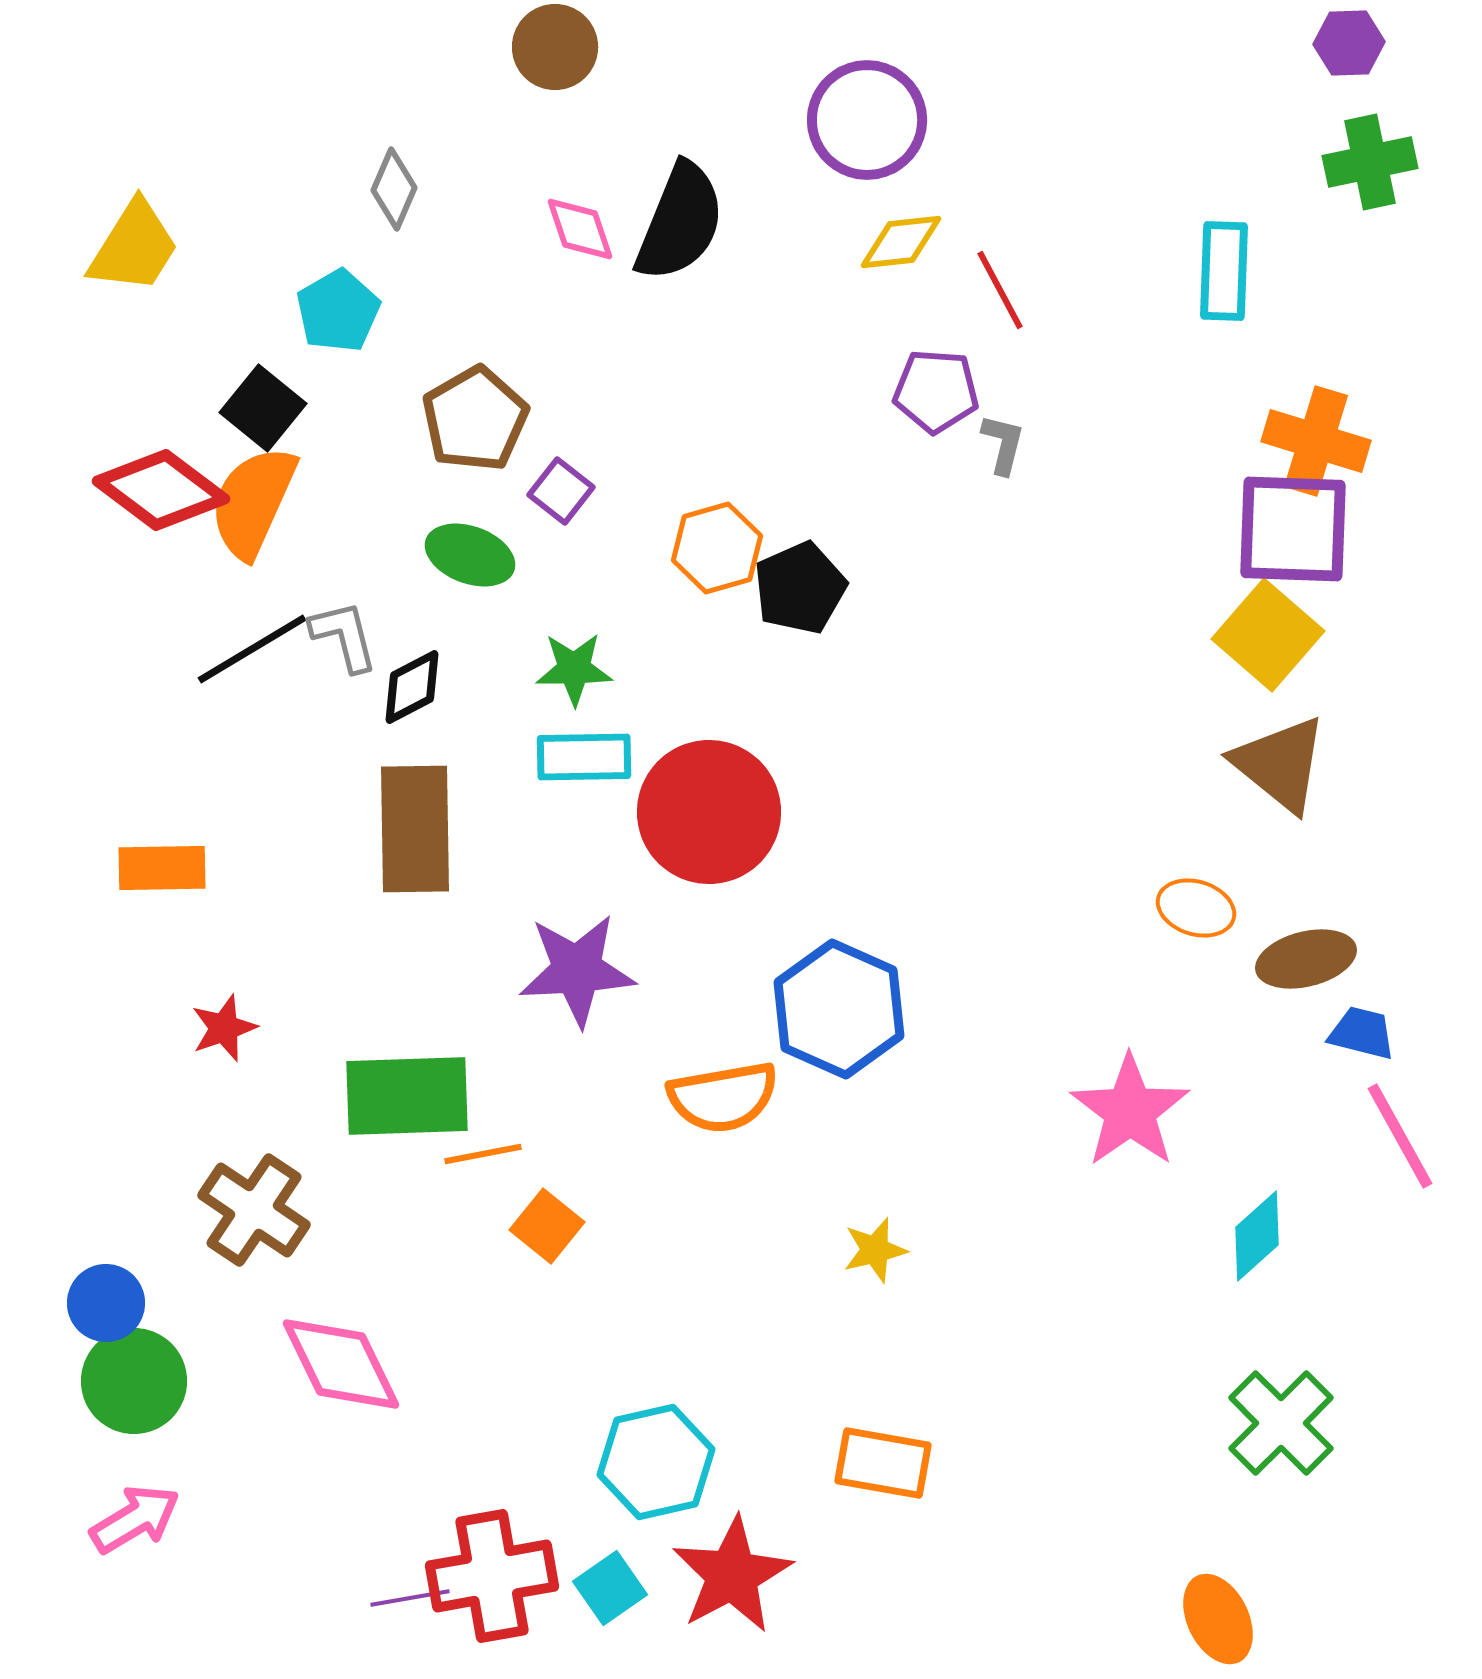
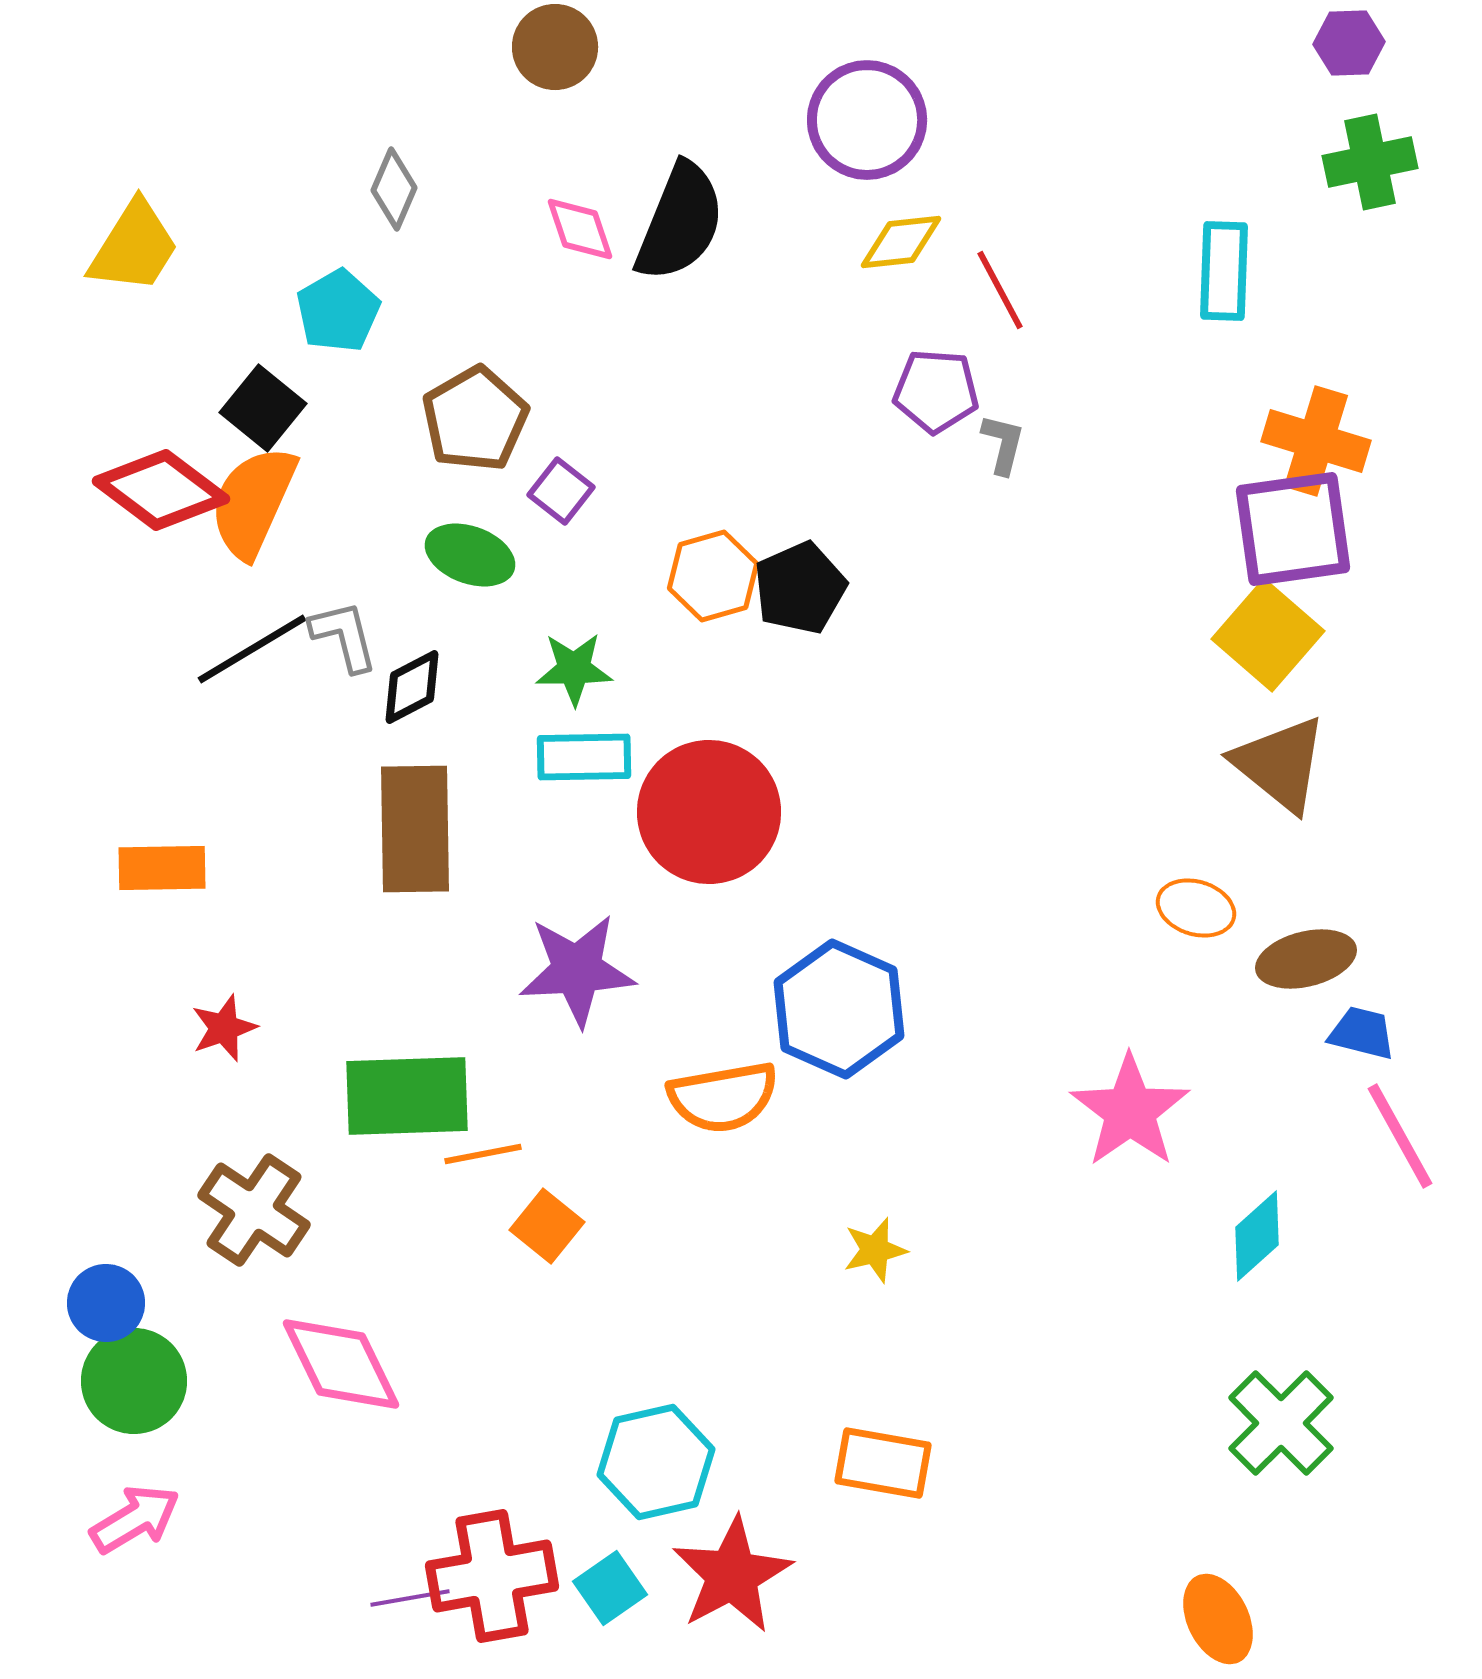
purple square at (1293, 529): rotated 10 degrees counterclockwise
orange hexagon at (717, 548): moved 4 px left, 28 px down
